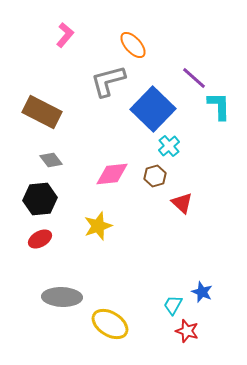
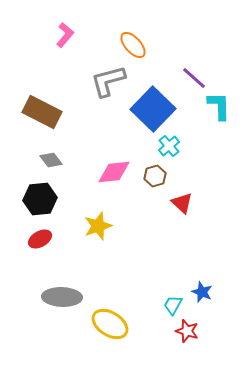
pink diamond: moved 2 px right, 2 px up
